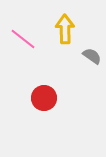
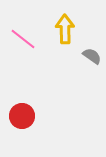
red circle: moved 22 px left, 18 px down
